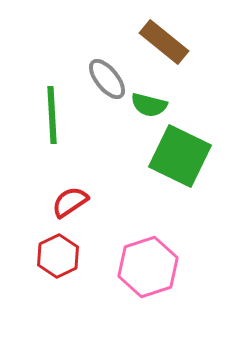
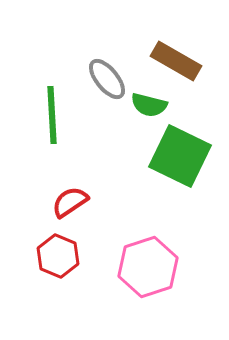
brown rectangle: moved 12 px right, 19 px down; rotated 9 degrees counterclockwise
red hexagon: rotated 12 degrees counterclockwise
